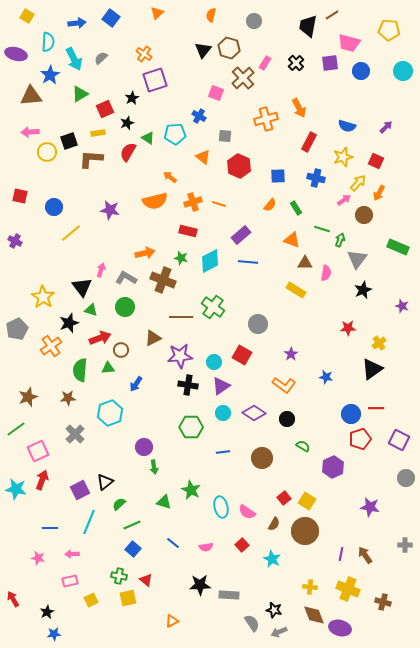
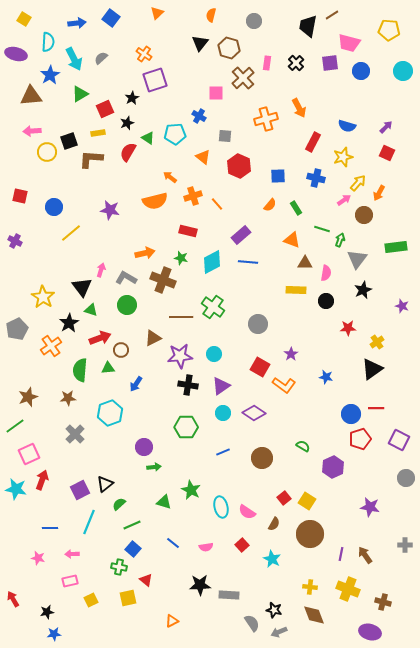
yellow square at (27, 16): moved 3 px left, 3 px down
black triangle at (203, 50): moved 3 px left, 7 px up
pink rectangle at (265, 63): moved 2 px right; rotated 24 degrees counterclockwise
pink square at (216, 93): rotated 21 degrees counterclockwise
pink arrow at (30, 132): moved 2 px right, 1 px up
red rectangle at (309, 142): moved 4 px right
red square at (376, 161): moved 11 px right, 8 px up
orange cross at (193, 202): moved 6 px up
orange line at (219, 204): moved 2 px left; rotated 32 degrees clockwise
green rectangle at (398, 247): moved 2 px left; rotated 30 degrees counterclockwise
cyan diamond at (210, 261): moved 2 px right, 1 px down
yellow rectangle at (296, 290): rotated 30 degrees counterclockwise
green circle at (125, 307): moved 2 px right, 2 px up
black star at (69, 323): rotated 12 degrees counterclockwise
yellow cross at (379, 343): moved 2 px left, 1 px up
red square at (242, 355): moved 18 px right, 12 px down
cyan circle at (214, 362): moved 8 px up
black circle at (287, 419): moved 39 px right, 118 px up
green hexagon at (191, 427): moved 5 px left
green line at (16, 429): moved 1 px left, 3 px up
pink square at (38, 451): moved 9 px left, 3 px down
blue line at (223, 452): rotated 16 degrees counterclockwise
green arrow at (154, 467): rotated 88 degrees counterclockwise
black triangle at (105, 482): moved 2 px down
brown circle at (305, 531): moved 5 px right, 3 px down
green cross at (119, 576): moved 9 px up
black star at (47, 612): rotated 16 degrees clockwise
purple ellipse at (340, 628): moved 30 px right, 4 px down
